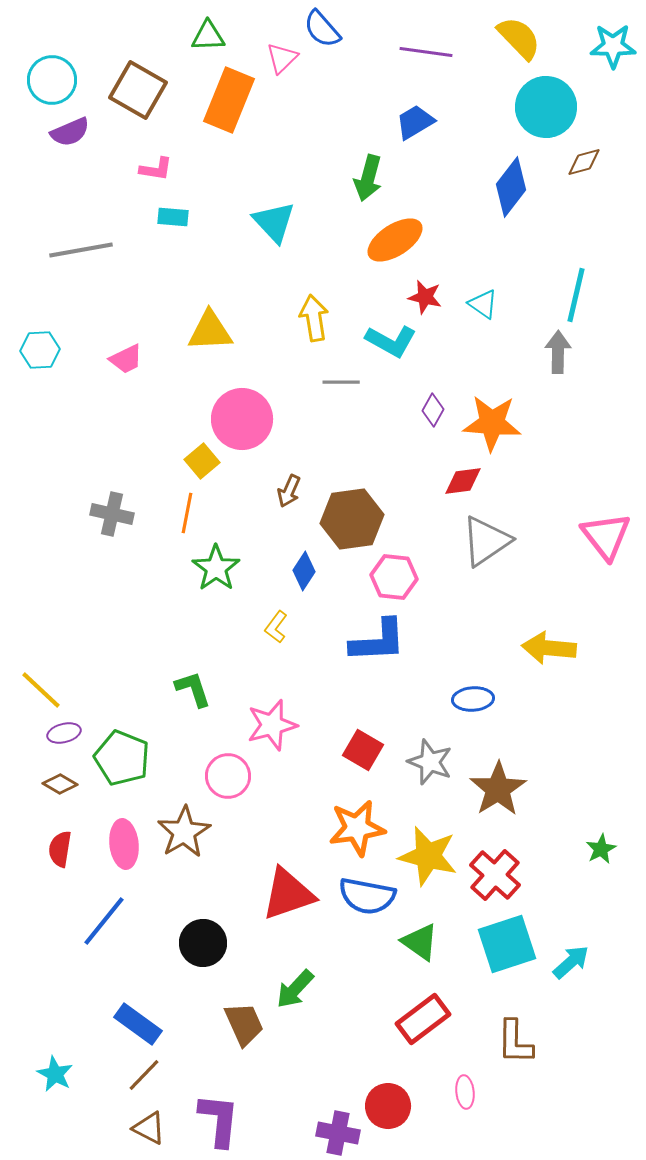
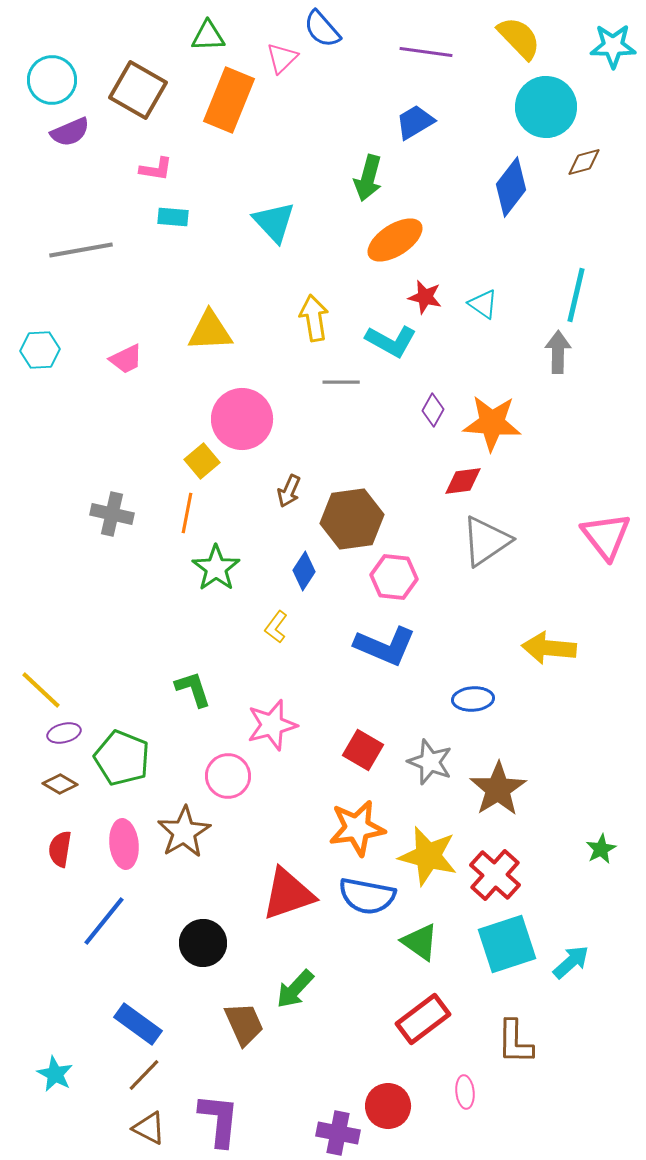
blue L-shape at (378, 641): moved 7 px right, 5 px down; rotated 26 degrees clockwise
